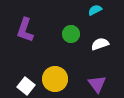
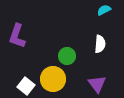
cyan semicircle: moved 9 px right
purple L-shape: moved 8 px left, 6 px down
green circle: moved 4 px left, 22 px down
white semicircle: rotated 114 degrees clockwise
yellow circle: moved 2 px left
